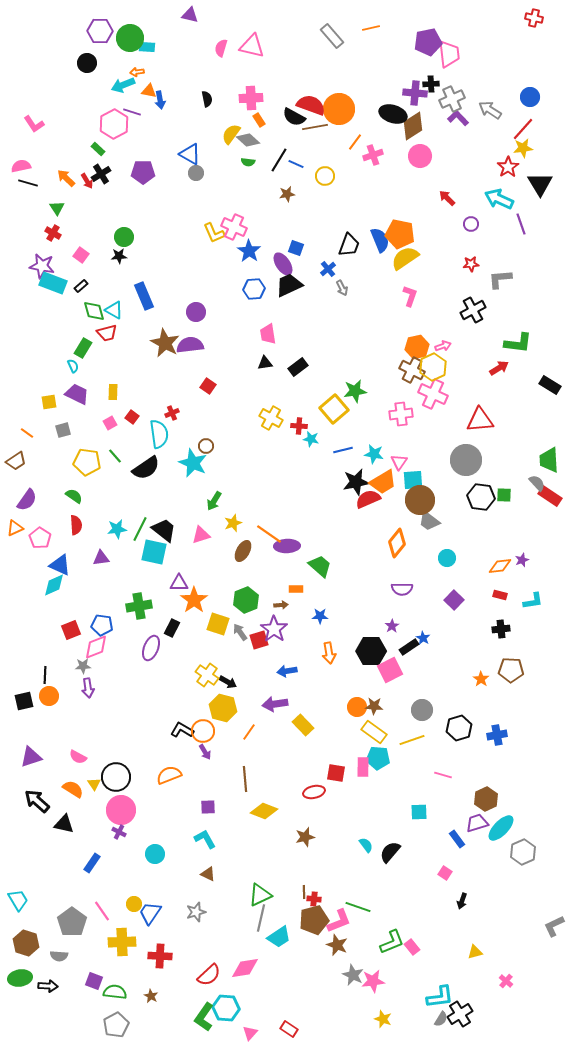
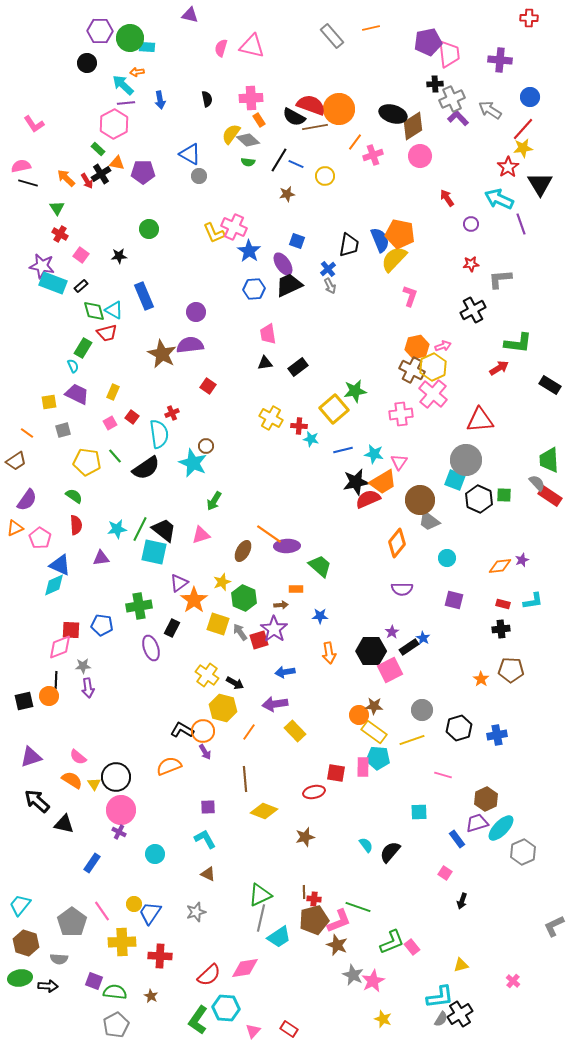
red cross at (534, 18): moved 5 px left; rotated 12 degrees counterclockwise
black cross at (431, 84): moved 4 px right
cyan arrow at (123, 85): rotated 65 degrees clockwise
orange triangle at (149, 91): moved 32 px left, 72 px down
purple cross at (415, 93): moved 85 px right, 33 px up
purple line at (132, 112): moved 6 px left, 9 px up; rotated 24 degrees counterclockwise
gray circle at (196, 173): moved 3 px right, 3 px down
red arrow at (447, 198): rotated 12 degrees clockwise
red cross at (53, 233): moved 7 px right, 1 px down
green circle at (124, 237): moved 25 px right, 8 px up
black trapezoid at (349, 245): rotated 10 degrees counterclockwise
blue square at (296, 248): moved 1 px right, 7 px up
yellow semicircle at (405, 258): moved 11 px left, 1 px down; rotated 12 degrees counterclockwise
gray arrow at (342, 288): moved 12 px left, 2 px up
brown star at (165, 343): moved 3 px left, 11 px down
yellow rectangle at (113, 392): rotated 21 degrees clockwise
pink cross at (433, 394): rotated 16 degrees clockwise
cyan square at (413, 480): moved 42 px right; rotated 25 degrees clockwise
black hexagon at (481, 497): moved 2 px left, 2 px down; rotated 16 degrees clockwise
yellow star at (233, 523): moved 11 px left, 59 px down
purple triangle at (179, 583): rotated 36 degrees counterclockwise
red rectangle at (500, 595): moved 3 px right, 9 px down
green hexagon at (246, 600): moved 2 px left, 2 px up; rotated 15 degrees counterclockwise
purple square at (454, 600): rotated 30 degrees counterclockwise
purple star at (392, 626): moved 6 px down
red square at (71, 630): rotated 24 degrees clockwise
pink diamond at (96, 647): moved 36 px left
purple ellipse at (151, 648): rotated 40 degrees counterclockwise
blue arrow at (287, 671): moved 2 px left, 1 px down
black line at (45, 675): moved 11 px right, 5 px down
black arrow at (228, 682): moved 7 px right, 1 px down
orange circle at (357, 707): moved 2 px right, 8 px down
yellow rectangle at (303, 725): moved 8 px left, 6 px down
pink semicircle at (78, 757): rotated 12 degrees clockwise
orange semicircle at (169, 775): moved 9 px up
orange semicircle at (73, 789): moved 1 px left, 9 px up
cyan trapezoid at (18, 900): moved 2 px right, 5 px down; rotated 110 degrees counterclockwise
yellow triangle at (475, 952): moved 14 px left, 13 px down
gray semicircle at (59, 956): moved 3 px down
pink star at (373, 981): rotated 20 degrees counterclockwise
pink cross at (506, 981): moved 7 px right
green L-shape at (204, 1017): moved 6 px left, 3 px down
pink triangle at (250, 1033): moved 3 px right, 2 px up
